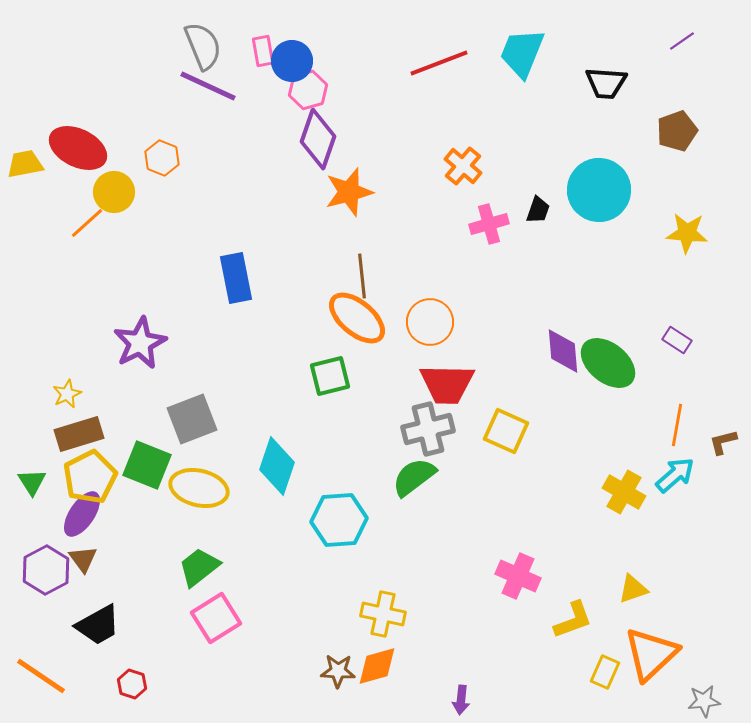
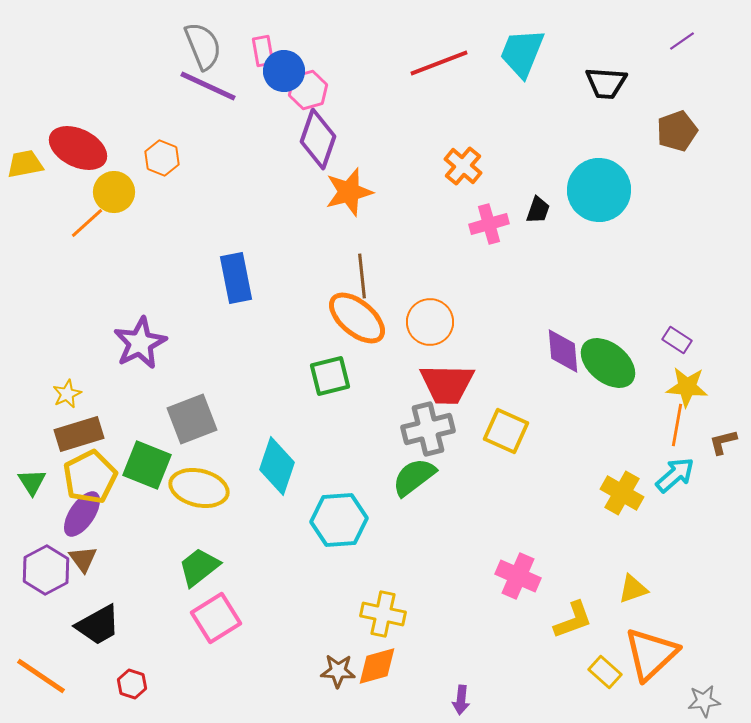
blue circle at (292, 61): moved 8 px left, 10 px down
yellow star at (687, 233): moved 154 px down
yellow cross at (624, 492): moved 2 px left, 1 px down
yellow rectangle at (605, 672): rotated 72 degrees counterclockwise
